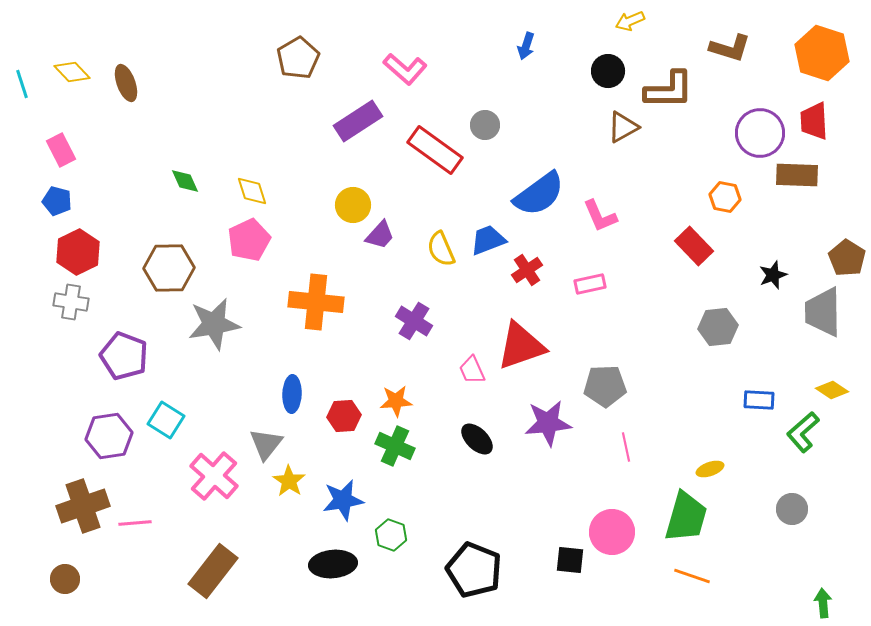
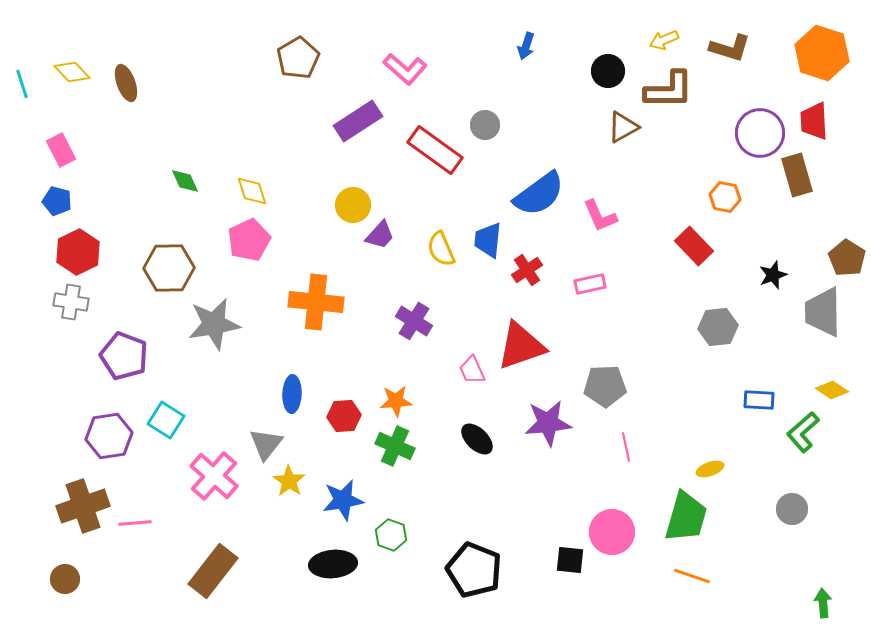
yellow arrow at (630, 21): moved 34 px right, 19 px down
brown rectangle at (797, 175): rotated 72 degrees clockwise
blue trapezoid at (488, 240): rotated 63 degrees counterclockwise
